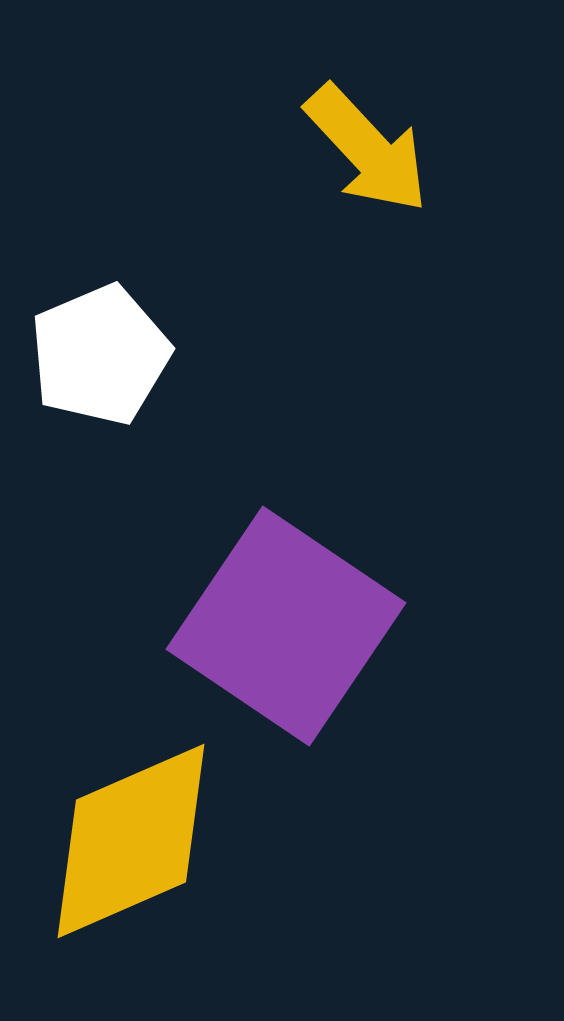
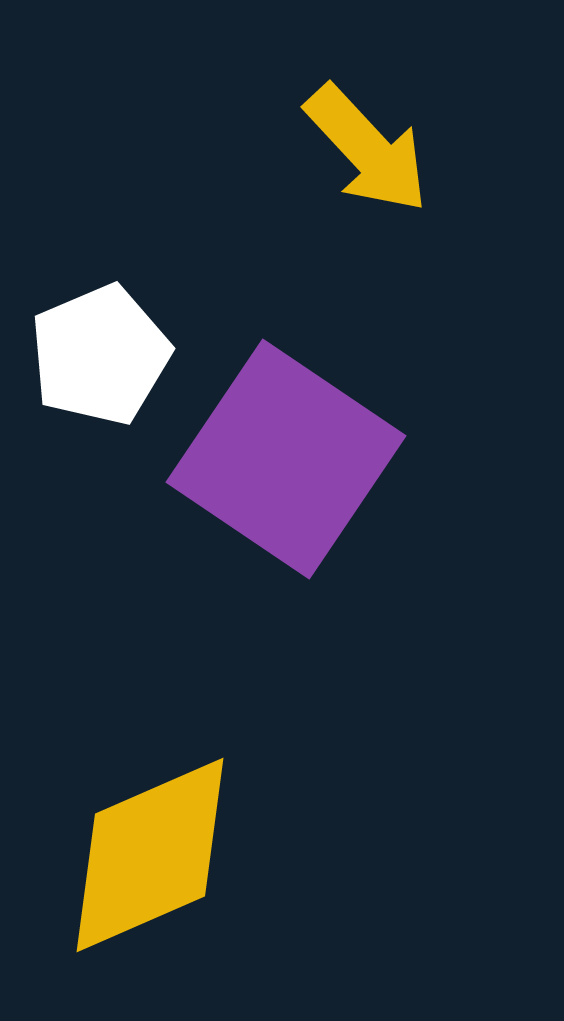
purple square: moved 167 px up
yellow diamond: moved 19 px right, 14 px down
